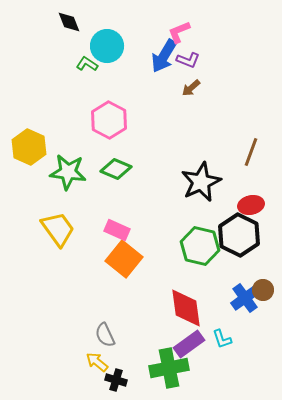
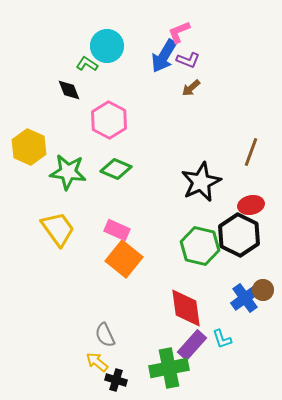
black diamond: moved 68 px down
purple rectangle: moved 3 px right, 1 px down; rotated 12 degrees counterclockwise
